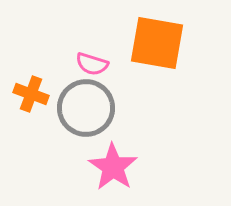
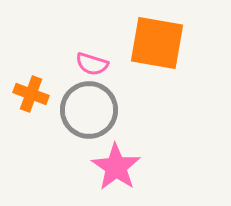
gray circle: moved 3 px right, 2 px down
pink star: moved 3 px right
